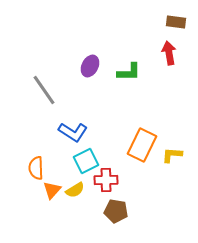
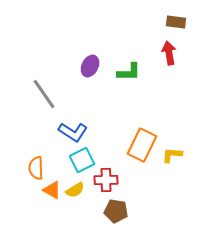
gray line: moved 4 px down
cyan square: moved 4 px left, 1 px up
orange triangle: rotated 42 degrees counterclockwise
